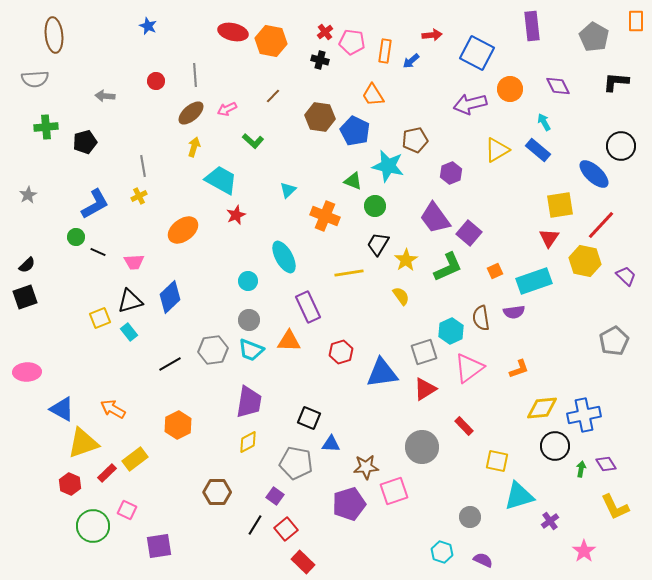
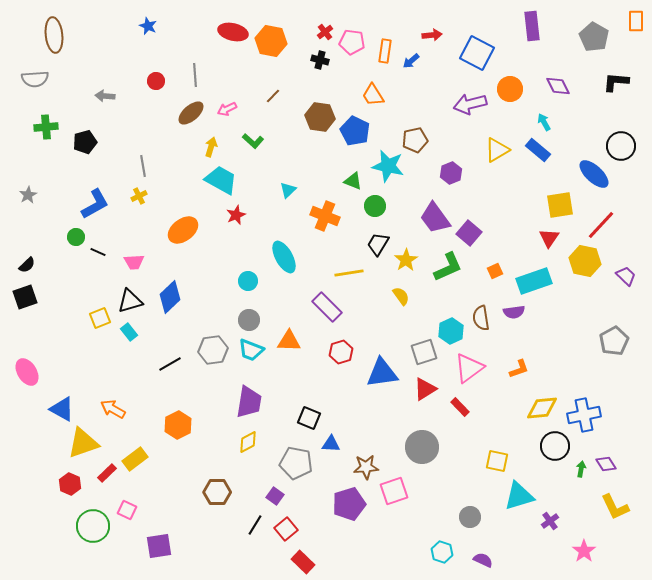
yellow arrow at (194, 147): moved 17 px right
purple rectangle at (308, 307): moved 19 px right; rotated 20 degrees counterclockwise
pink ellipse at (27, 372): rotated 60 degrees clockwise
red rectangle at (464, 426): moved 4 px left, 19 px up
